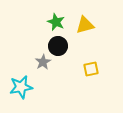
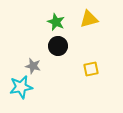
yellow triangle: moved 4 px right, 6 px up
gray star: moved 10 px left, 4 px down; rotated 28 degrees counterclockwise
